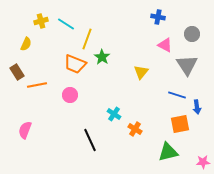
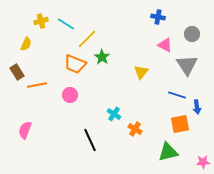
yellow line: rotated 25 degrees clockwise
